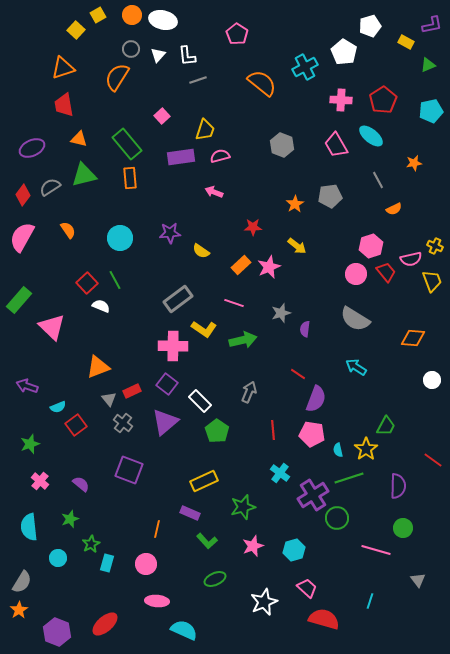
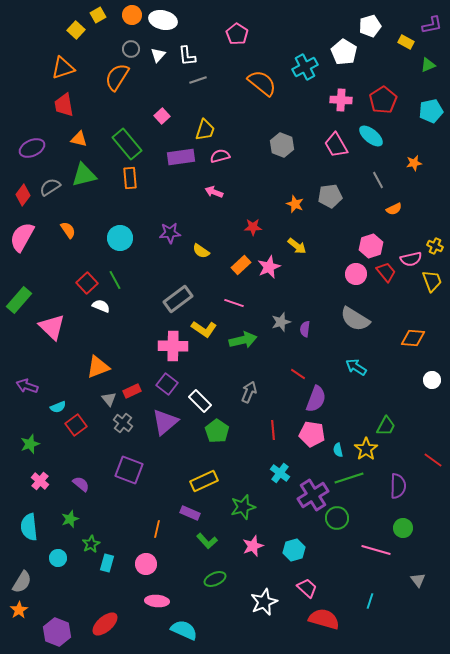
orange star at (295, 204): rotated 18 degrees counterclockwise
gray star at (281, 313): moved 9 px down
